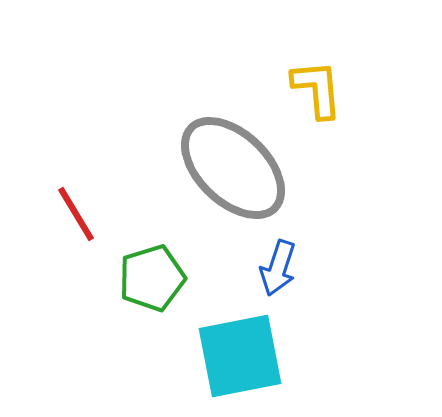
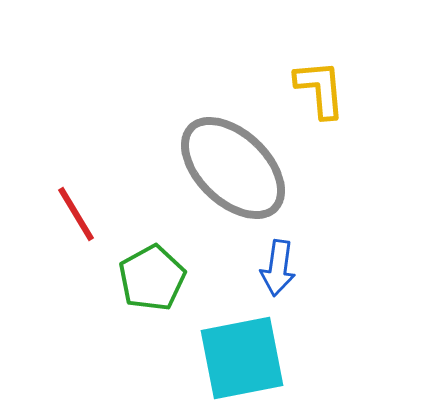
yellow L-shape: moved 3 px right
blue arrow: rotated 10 degrees counterclockwise
green pentagon: rotated 12 degrees counterclockwise
cyan square: moved 2 px right, 2 px down
